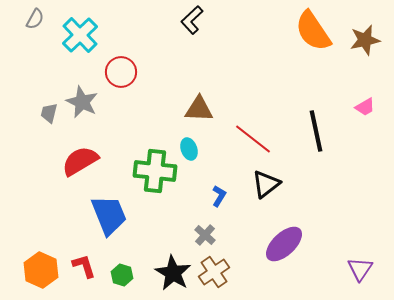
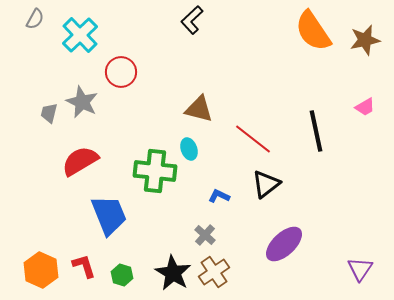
brown triangle: rotated 12 degrees clockwise
blue L-shape: rotated 95 degrees counterclockwise
